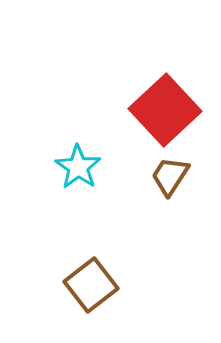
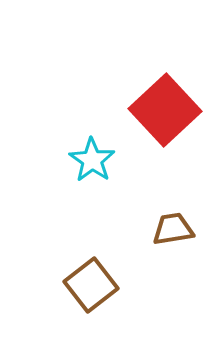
cyan star: moved 14 px right, 7 px up
brown trapezoid: moved 3 px right, 53 px down; rotated 48 degrees clockwise
